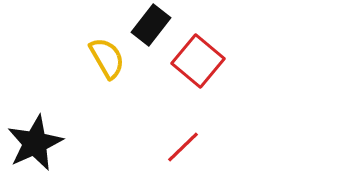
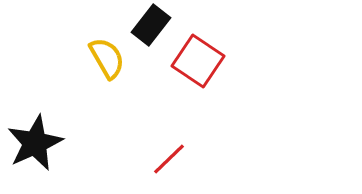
red square: rotated 6 degrees counterclockwise
red line: moved 14 px left, 12 px down
